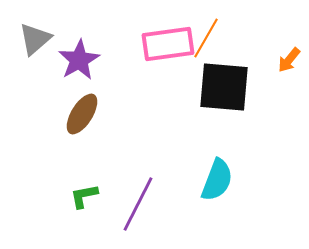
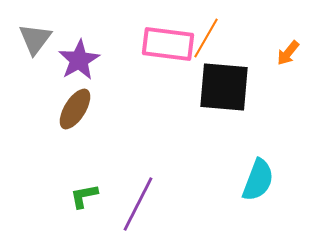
gray triangle: rotated 12 degrees counterclockwise
pink rectangle: rotated 15 degrees clockwise
orange arrow: moved 1 px left, 7 px up
brown ellipse: moved 7 px left, 5 px up
cyan semicircle: moved 41 px right
